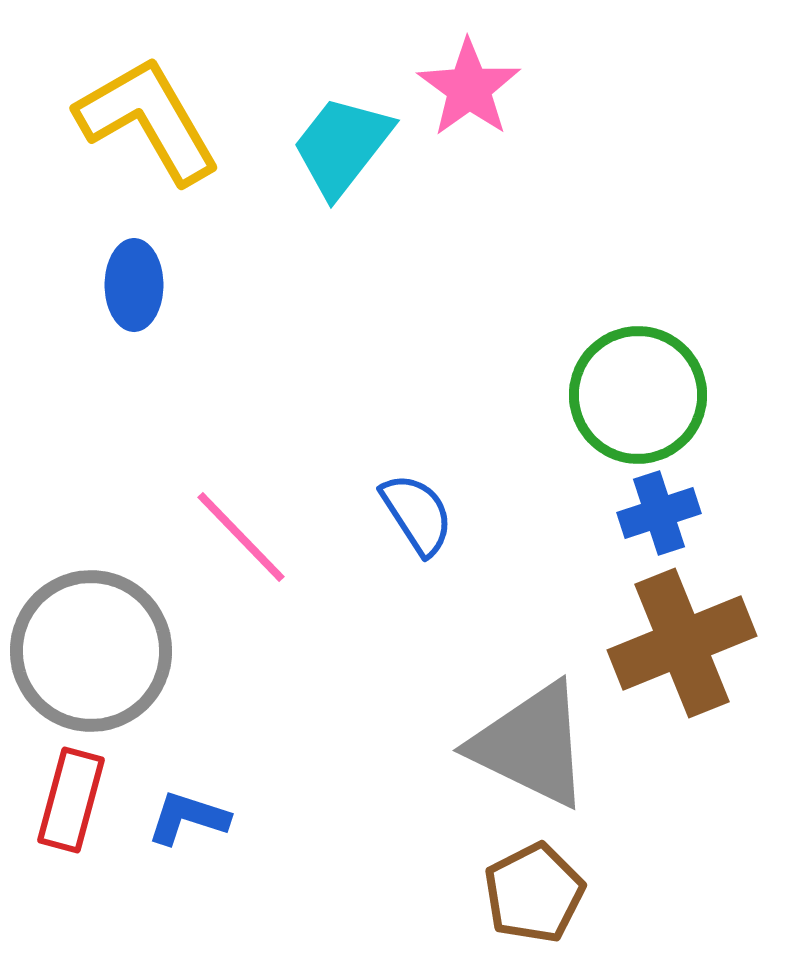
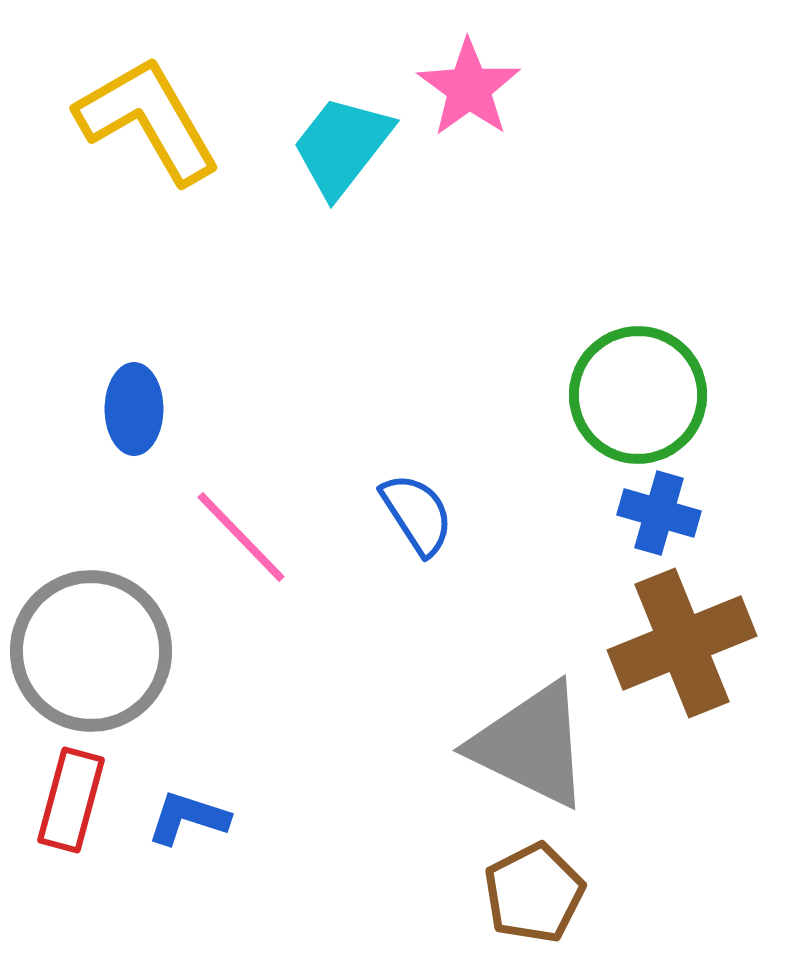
blue ellipse: moved 124 px down
blue cross: rotated 34 degrees clockwise
